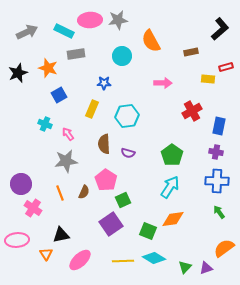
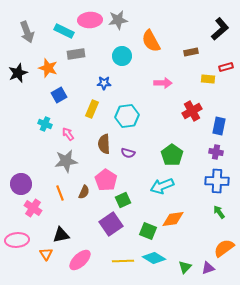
gray arrow at (27, 32): rotated 95 degrees clockwise
cyan arrow at (170, 187): moved 8 px left, 1 px up; rotated 145 degrees counterclockwise
purple triangle at (206, 268): moved 2 px right
